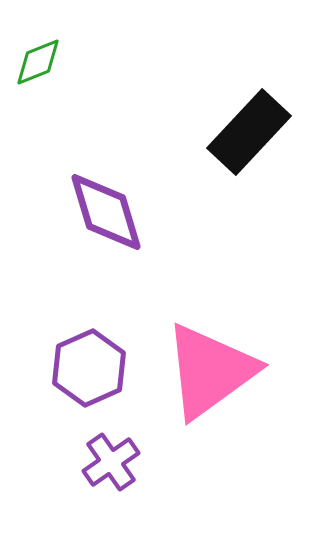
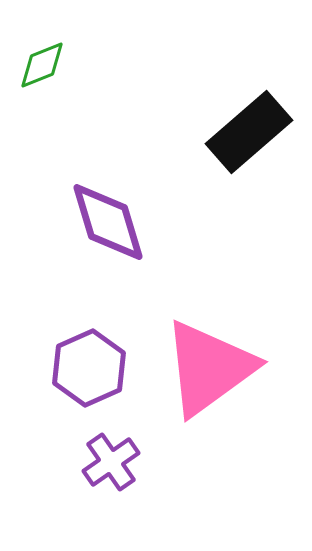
green diamond: moved 4 px right, 3 px down
black rectangle: rotated 6 degrees clockwise
purple diamond: moved 2 px right, 10 px down
pink triangle: moved 1 px left, 3 px up
